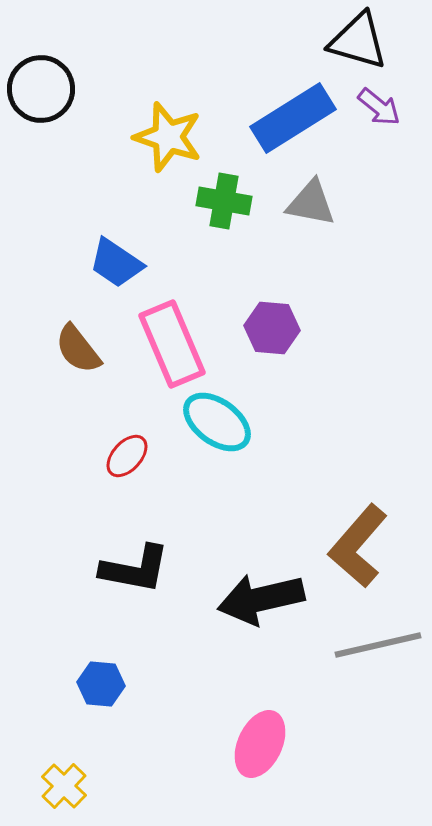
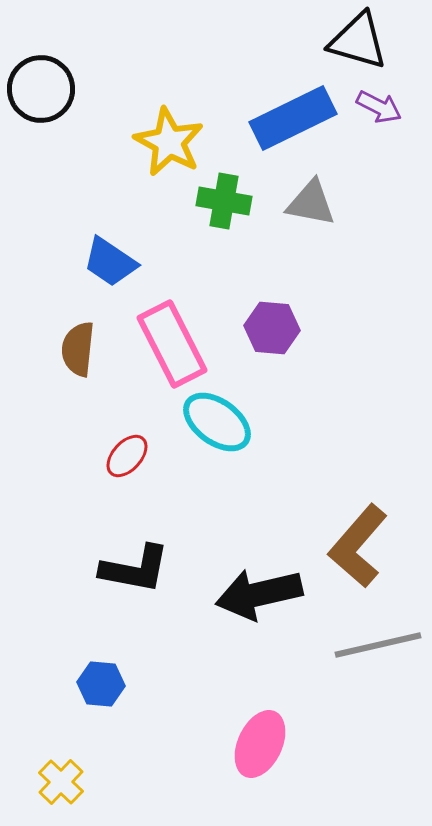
purple arrow: rotated 12 degrees counterclockwise
blue rectangle: rotated 6 degrees clockwise
yellow star: moved 1 px right, 5 px down; rotated 10 degrees clockwise
blue trapezoid: moved 6 px left, 1 px up
pink rectangle: rotated 4 degrees counterclockwise
brown semicircle: rotated 44 degrees clockwise
black arrow: moved 2 px left, 5 px up
yellow cross: moved 3 px left, 4 px up
